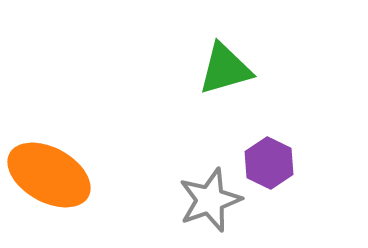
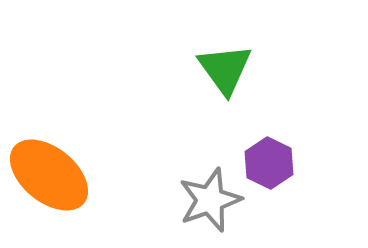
green triangle: rotated 50 degrees counterclockwise
orange ellipse: rotated 10 degrees clockwise
